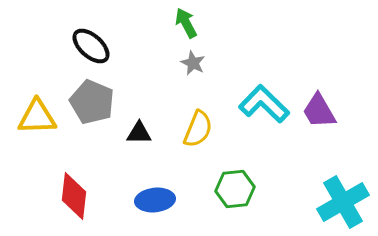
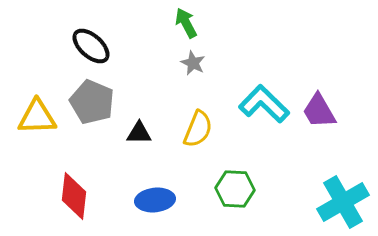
green hexagon: rotated 9 degrees clockwise
